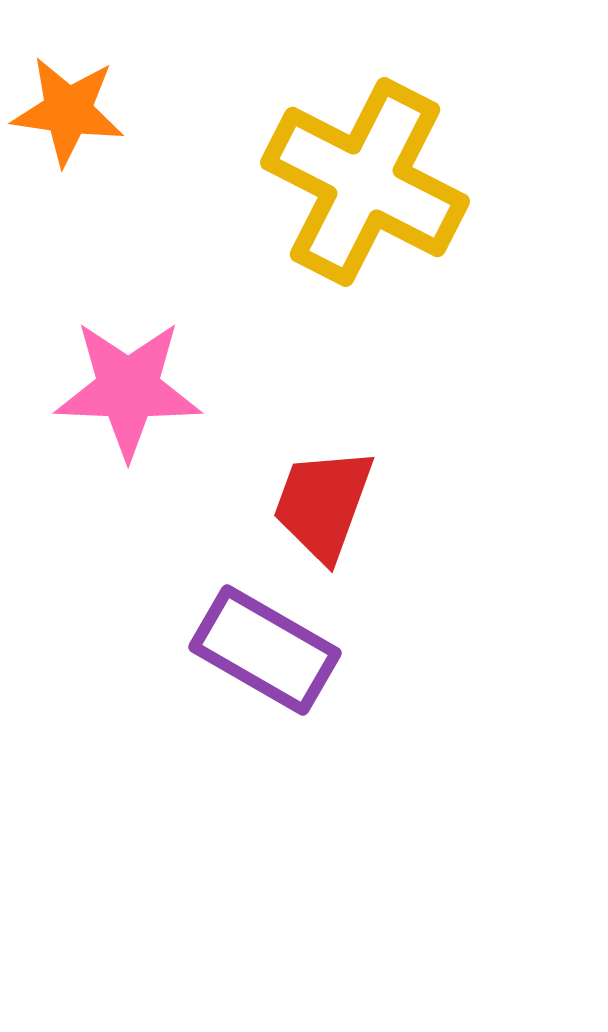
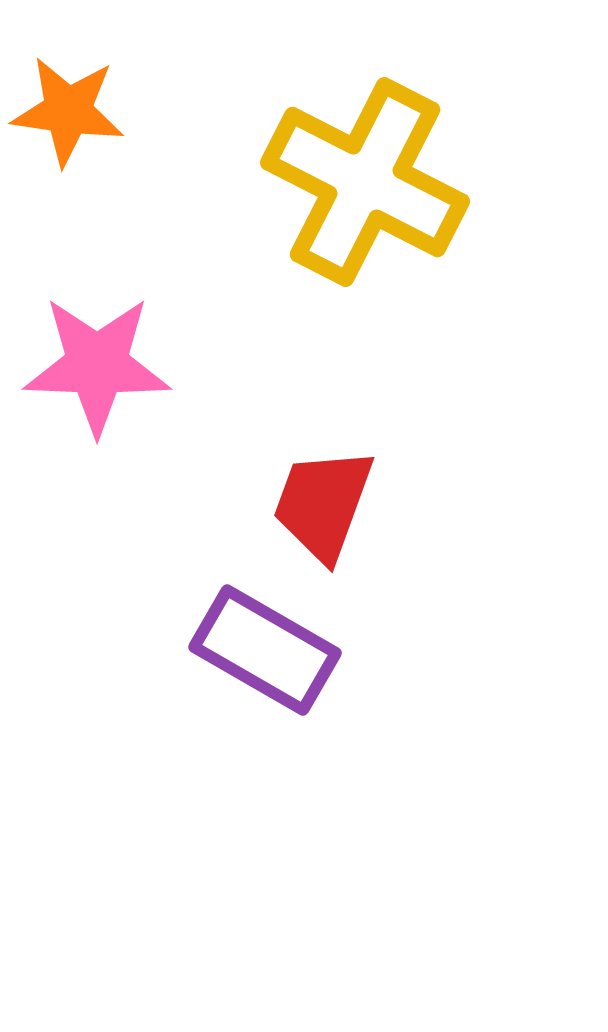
pink star: moved 31 px left, 24 px up
